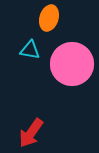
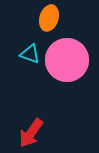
cyan triangle: moved 4 px down; rotated 10 degrees clockwise
pink circle: moved 5 px left, 4 px up
